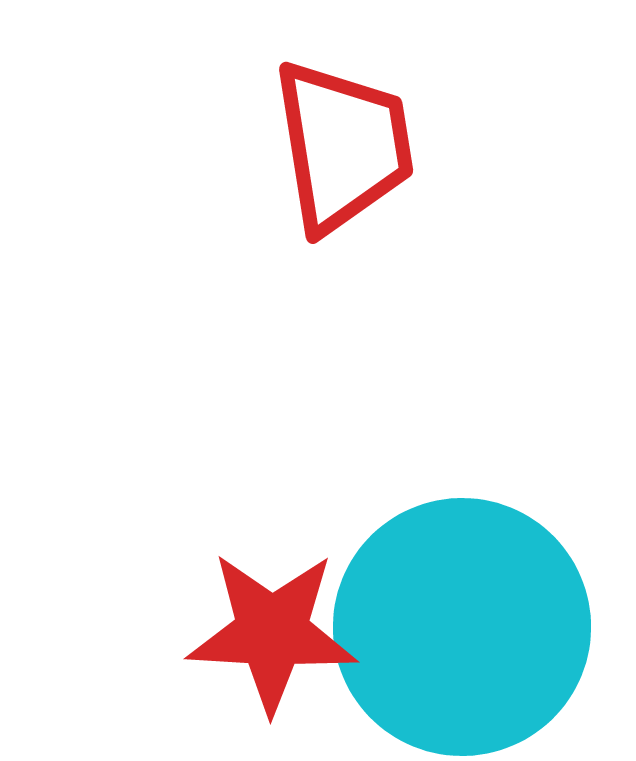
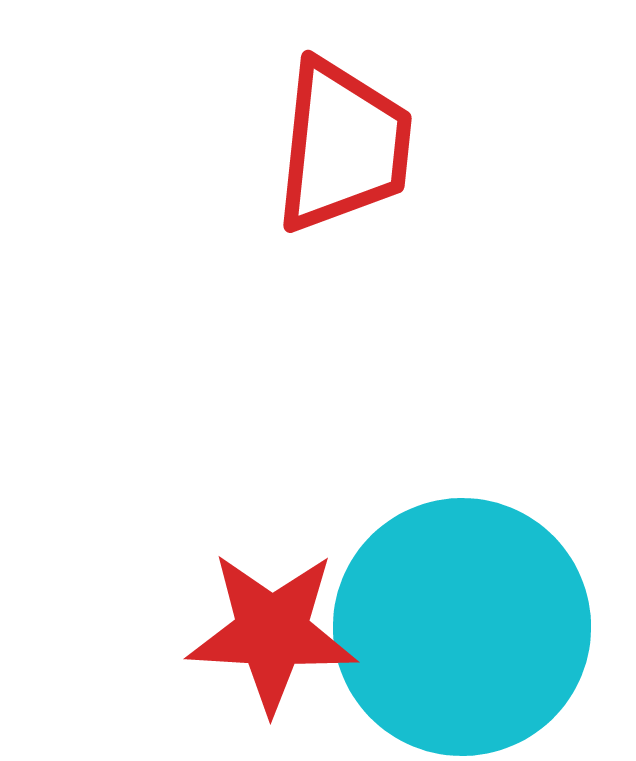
red trapezoid: rotated 15 degrees clockwise
